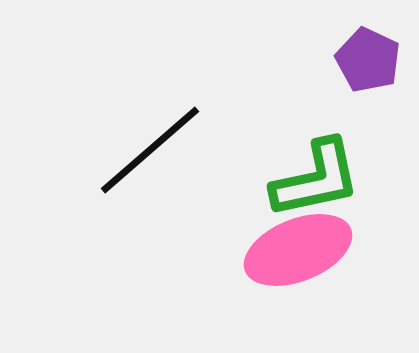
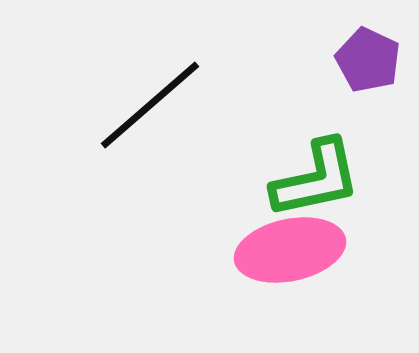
black line: moved 45 px up
pink ellipse: moved 8 px left; rotated 10 degrees clockwise
